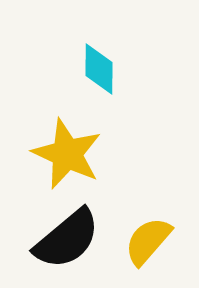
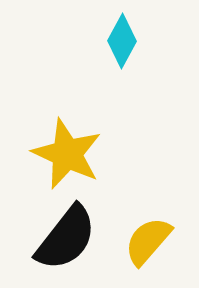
cyan diamond: moved 23 px right, 28 px up; rotated 28 degrees clockwise
black semicircle: moved 1 px left, 1 px up; rotated 12 degrees counterclockwise
